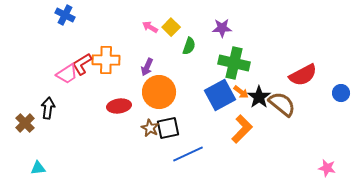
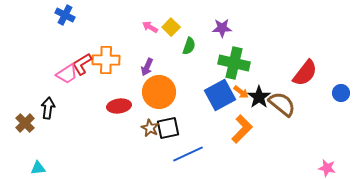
red semicircle: moved 2 px right, 2 px up; rotated 24 degrees counterclockwise
